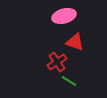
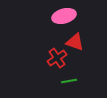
red cross: moved 4 px up
green line: rotated 42 degrees counterclockwise
